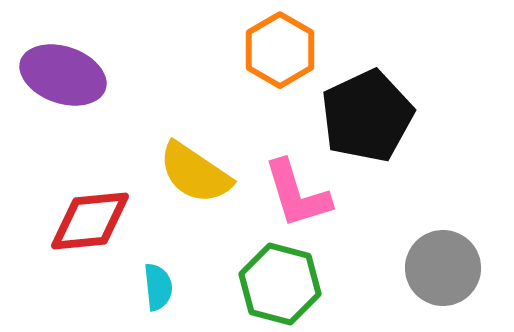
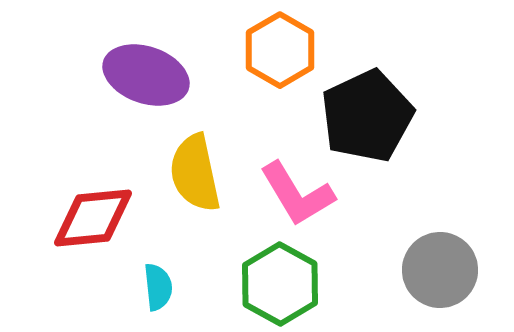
purple ellipse: moved 83 px right
yellow semicircle: rotated 44 degrees clockwise
pink L-shape: rotated 14 degrees counterclockwise
red diamond: moved 3 px right, 3 px up
gray circle: moved 3 px left, 2 px down
green hexagon: rotated 14 degrees clockwise
